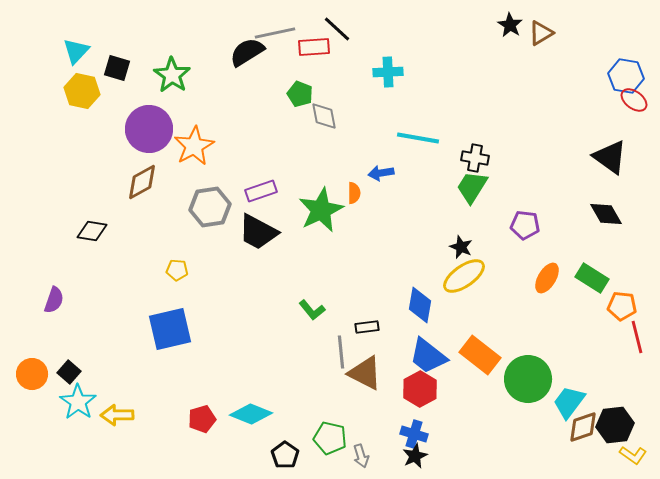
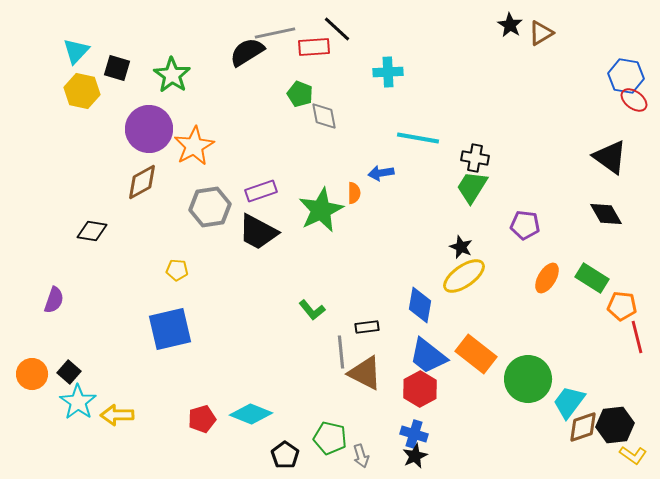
orange rectangle at (480, 355): moved 4 px left, 1 px up
